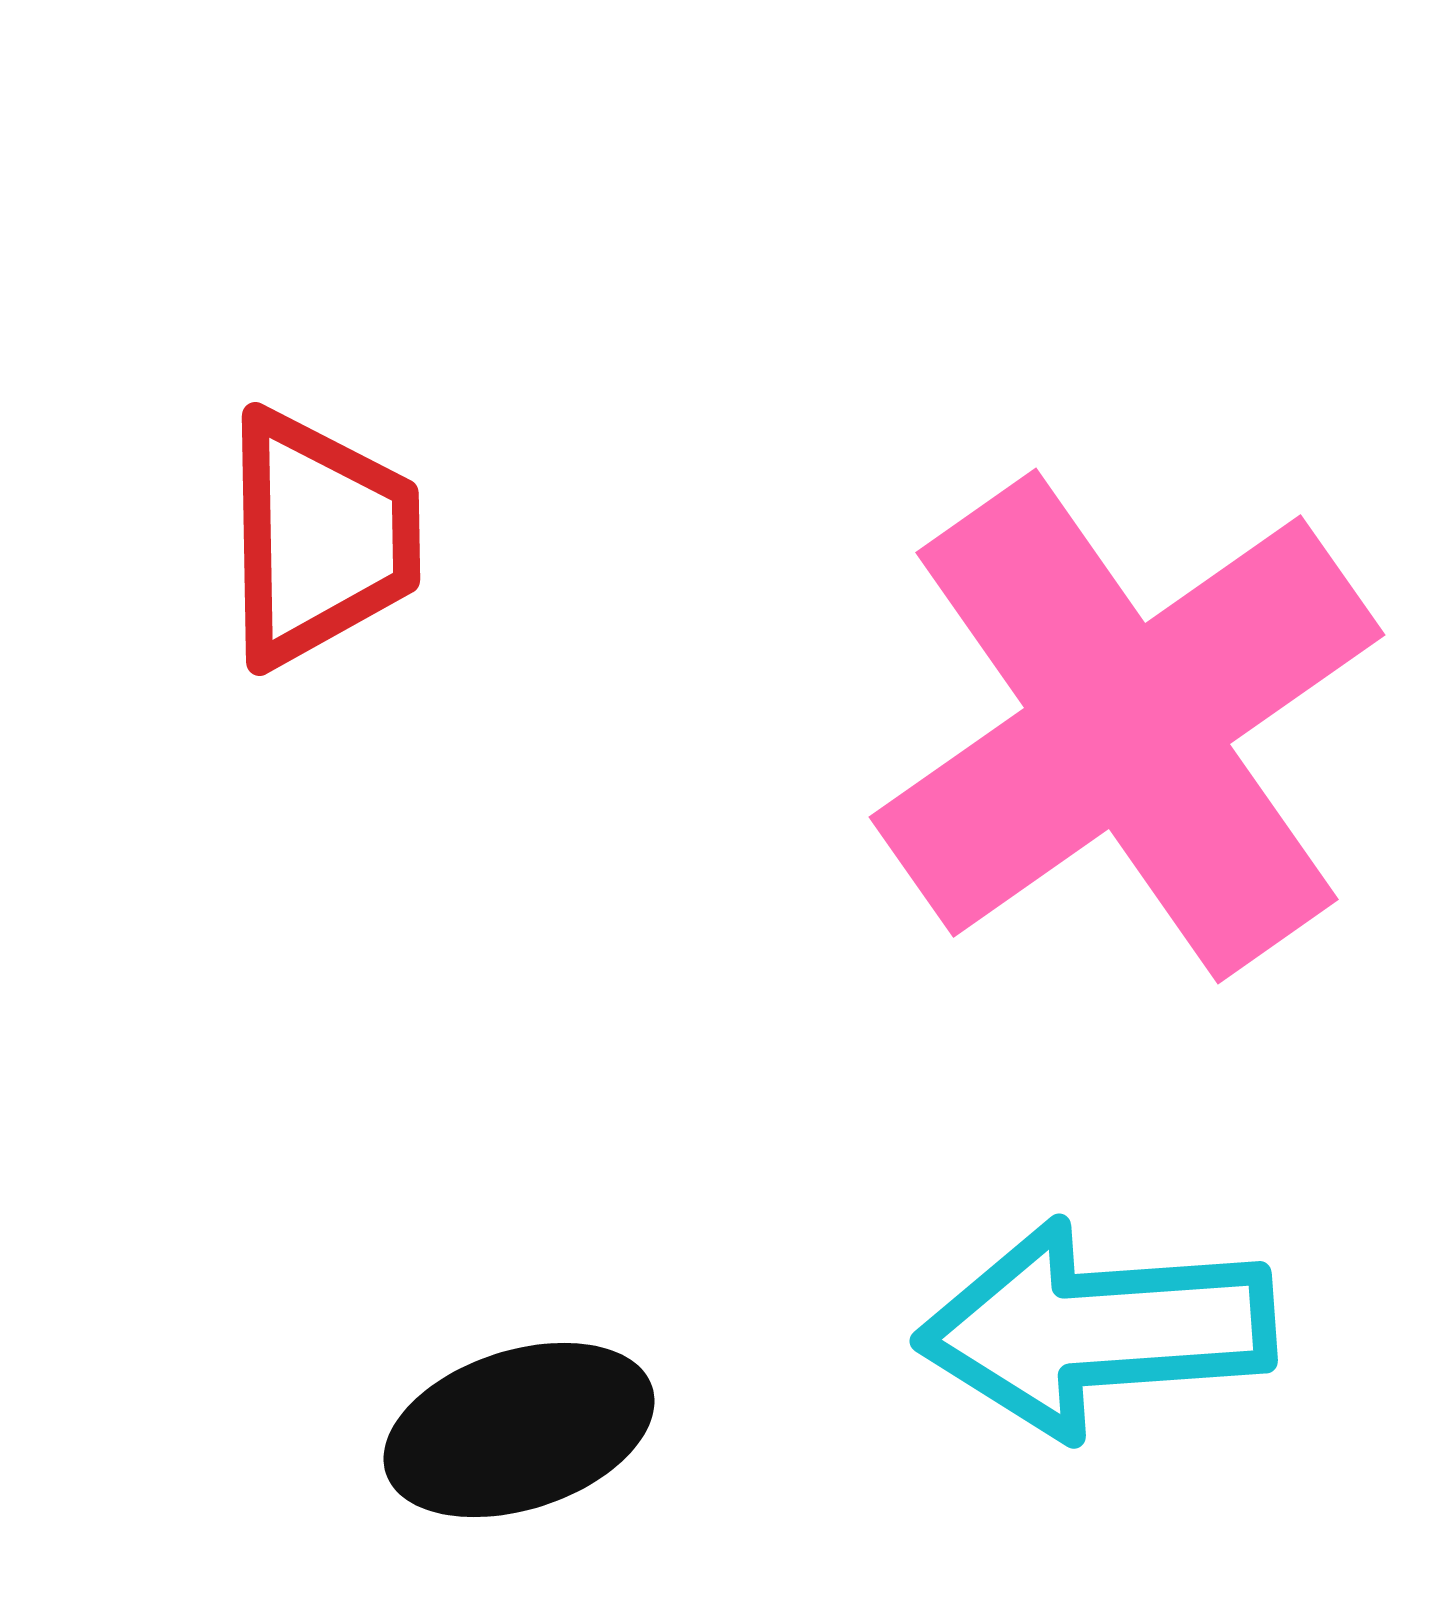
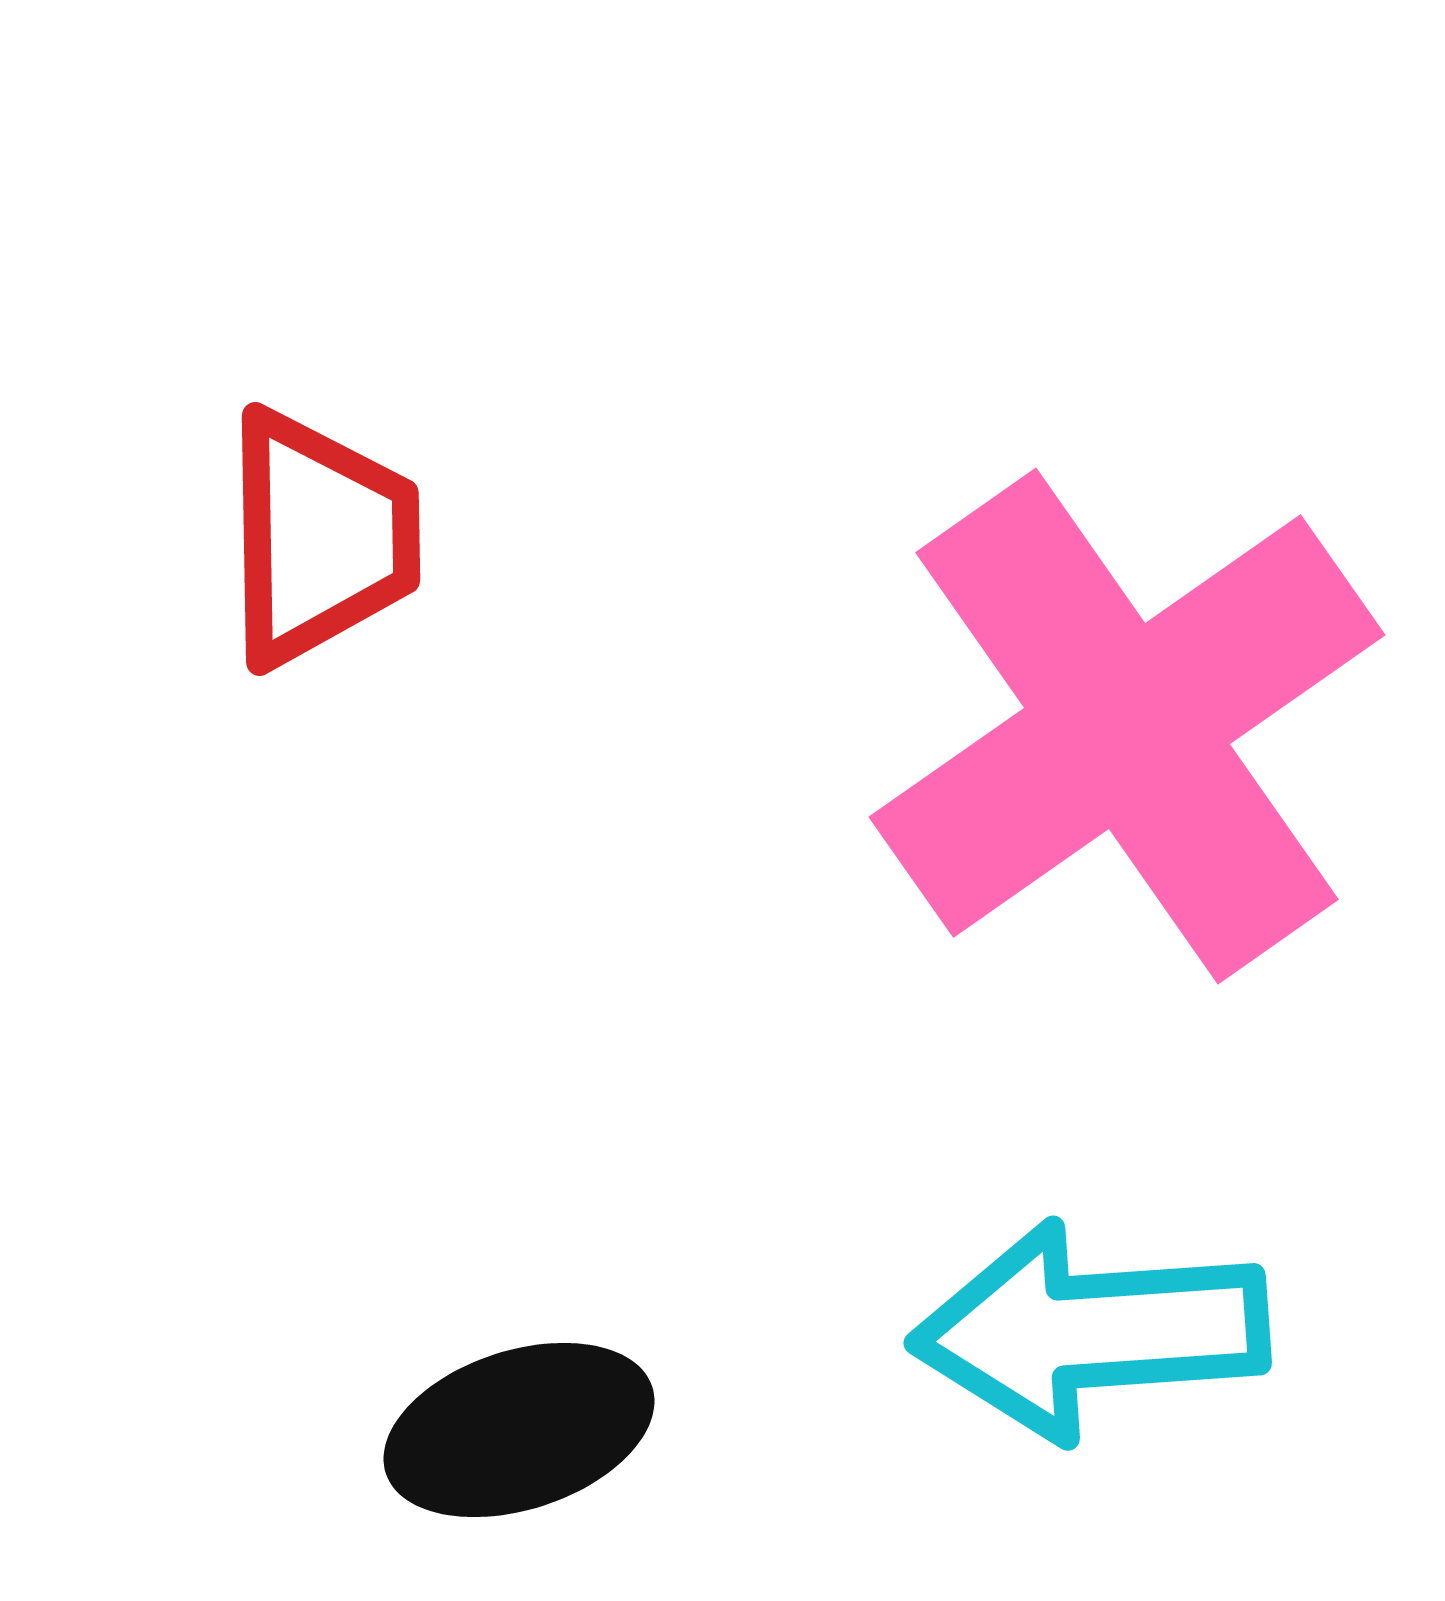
cyan arrow: moved 6 px left, 2 px down
